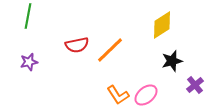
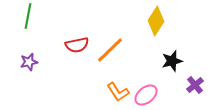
yellow diamond: moved 6 px left, 4 px up; rotated 24 degrees counterclockwise
orange L-shape: moved 3 px up
